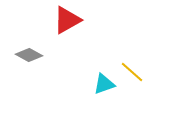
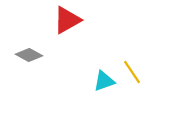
yellow line: rotated 15 degrees clockwise
cyan triangle: moved 3 px up
